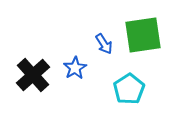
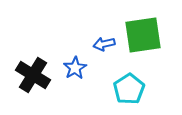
blue arrow: rotated 110 degrees clockwise
black cross: rotated 16 degrees counterclockwise
